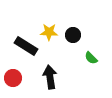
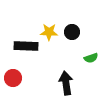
black circle: moved 1 px left, 3 px up
black rectangle: rotated 30 degrees counterclockwise
green semicircle: rotated 64 degrees counterclockwise
black arrow: moved 16 px right, 6 px down
